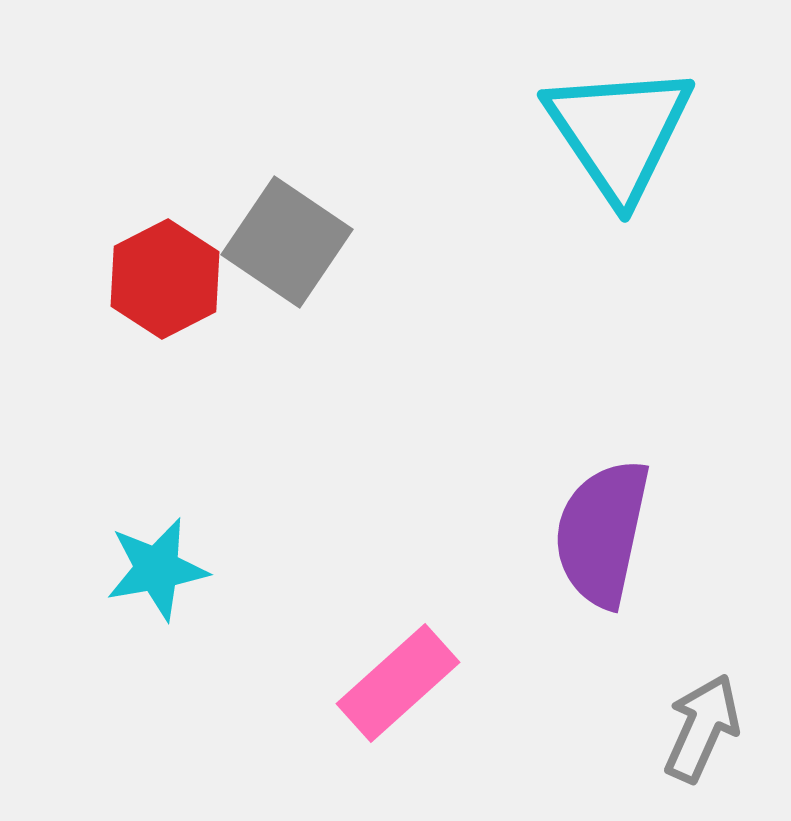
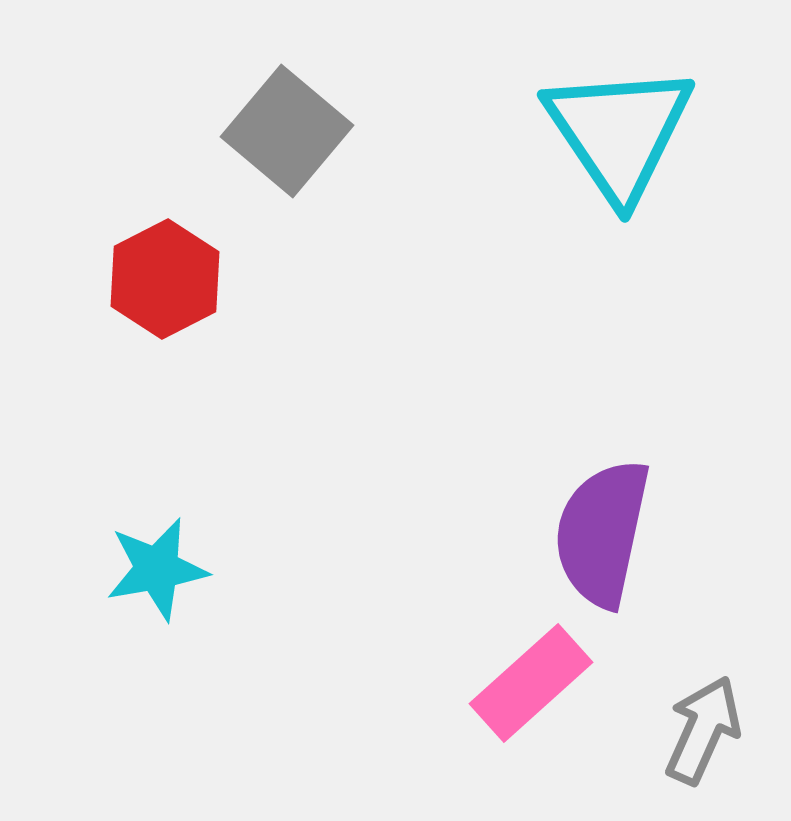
gray square: moved 111 px up; rotated 6 degrees clockwise
pink rectangle: moved 133 px right
gray arrow: moved 1 px right, 2 px down
